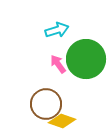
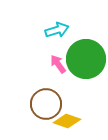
yellow diamond: moved 5 px right
